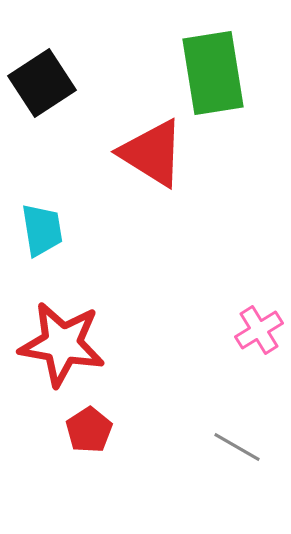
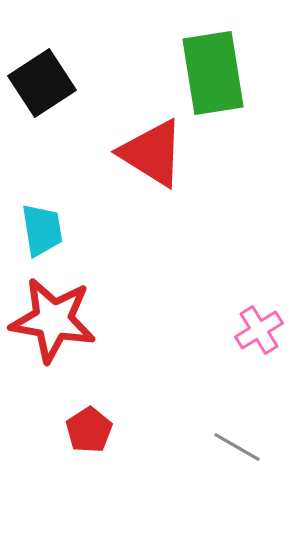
red star: moved 9 px left, 24 px up
